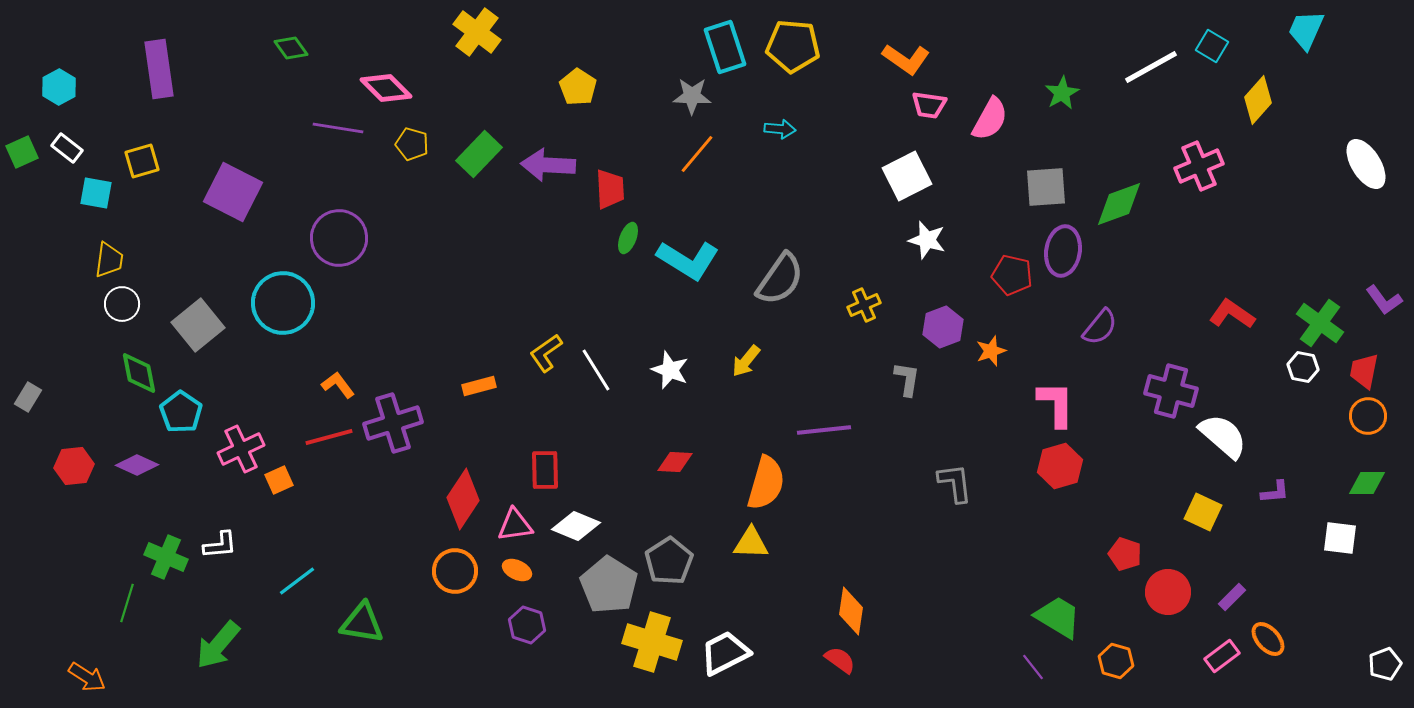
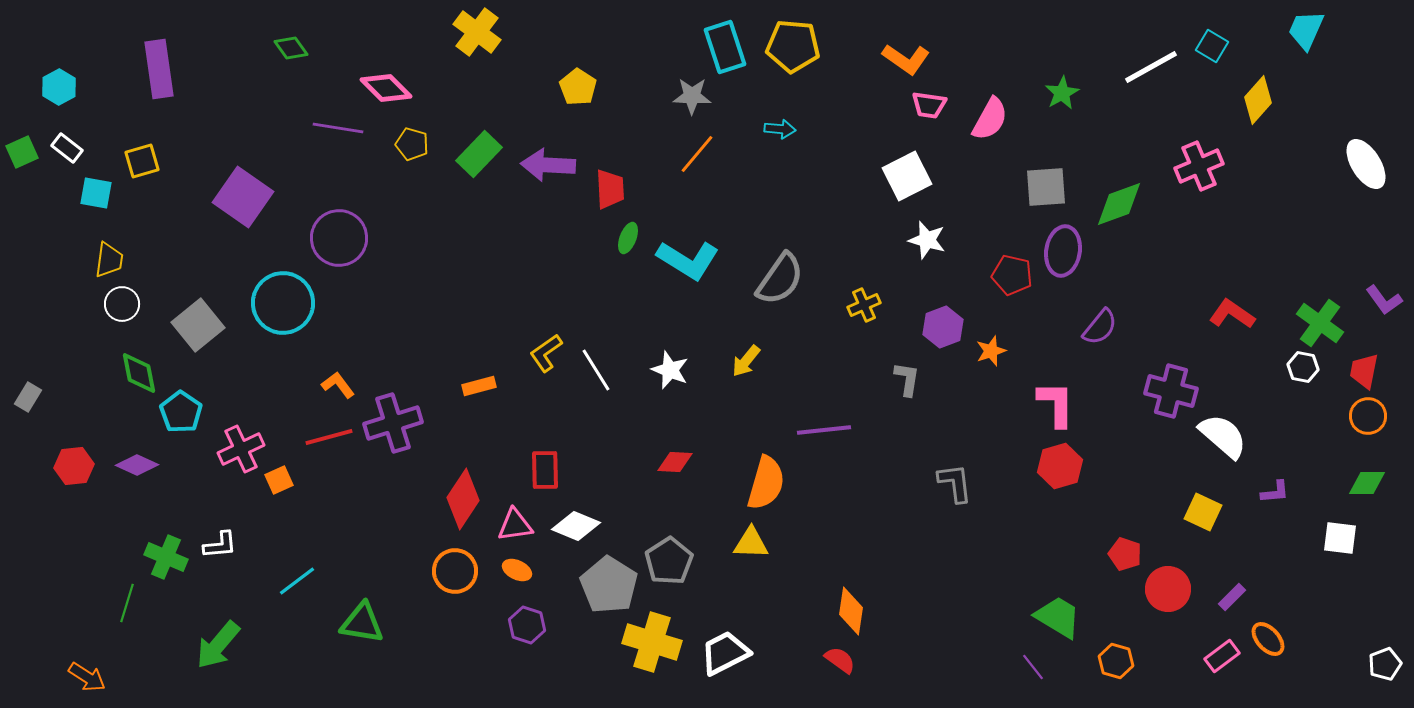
purple square at (233, 192): moved 10 px right, 5 px down; rotated 8 degrees clockwise
red circle at (1168, 592): moved 3 px up
